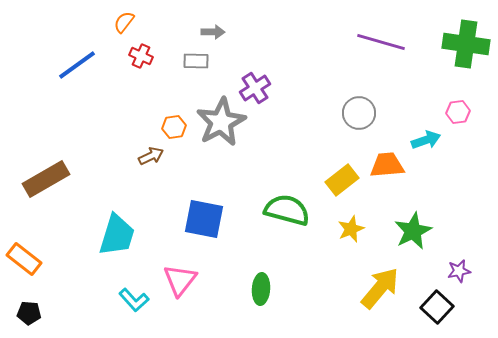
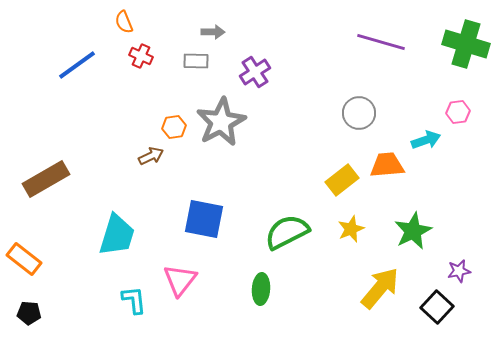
orange semicircle: rotated 60 degrees counterclockwise
green cross: rotated 9 degrees clockwise
purple cross: moved 16 px up
green semicircle: moved 22 px down; rotated 42 degrees counterclockwise
cyan L-shape: rotated 144 degrees counterclockwise
